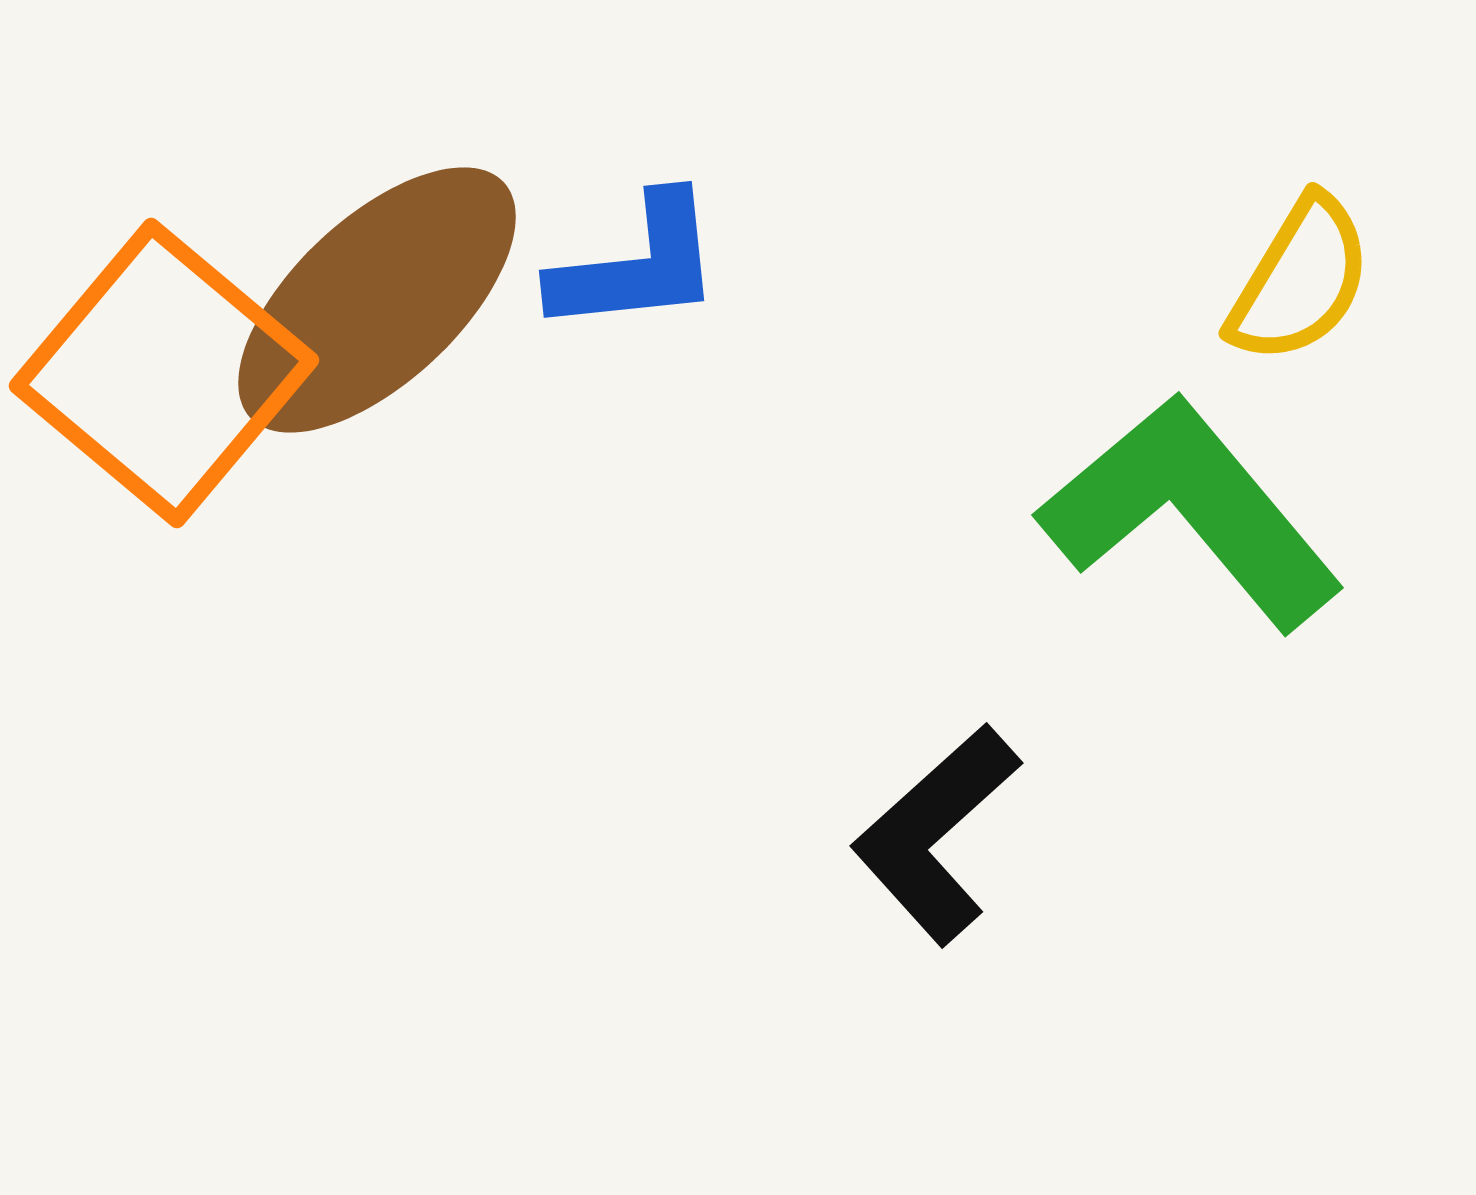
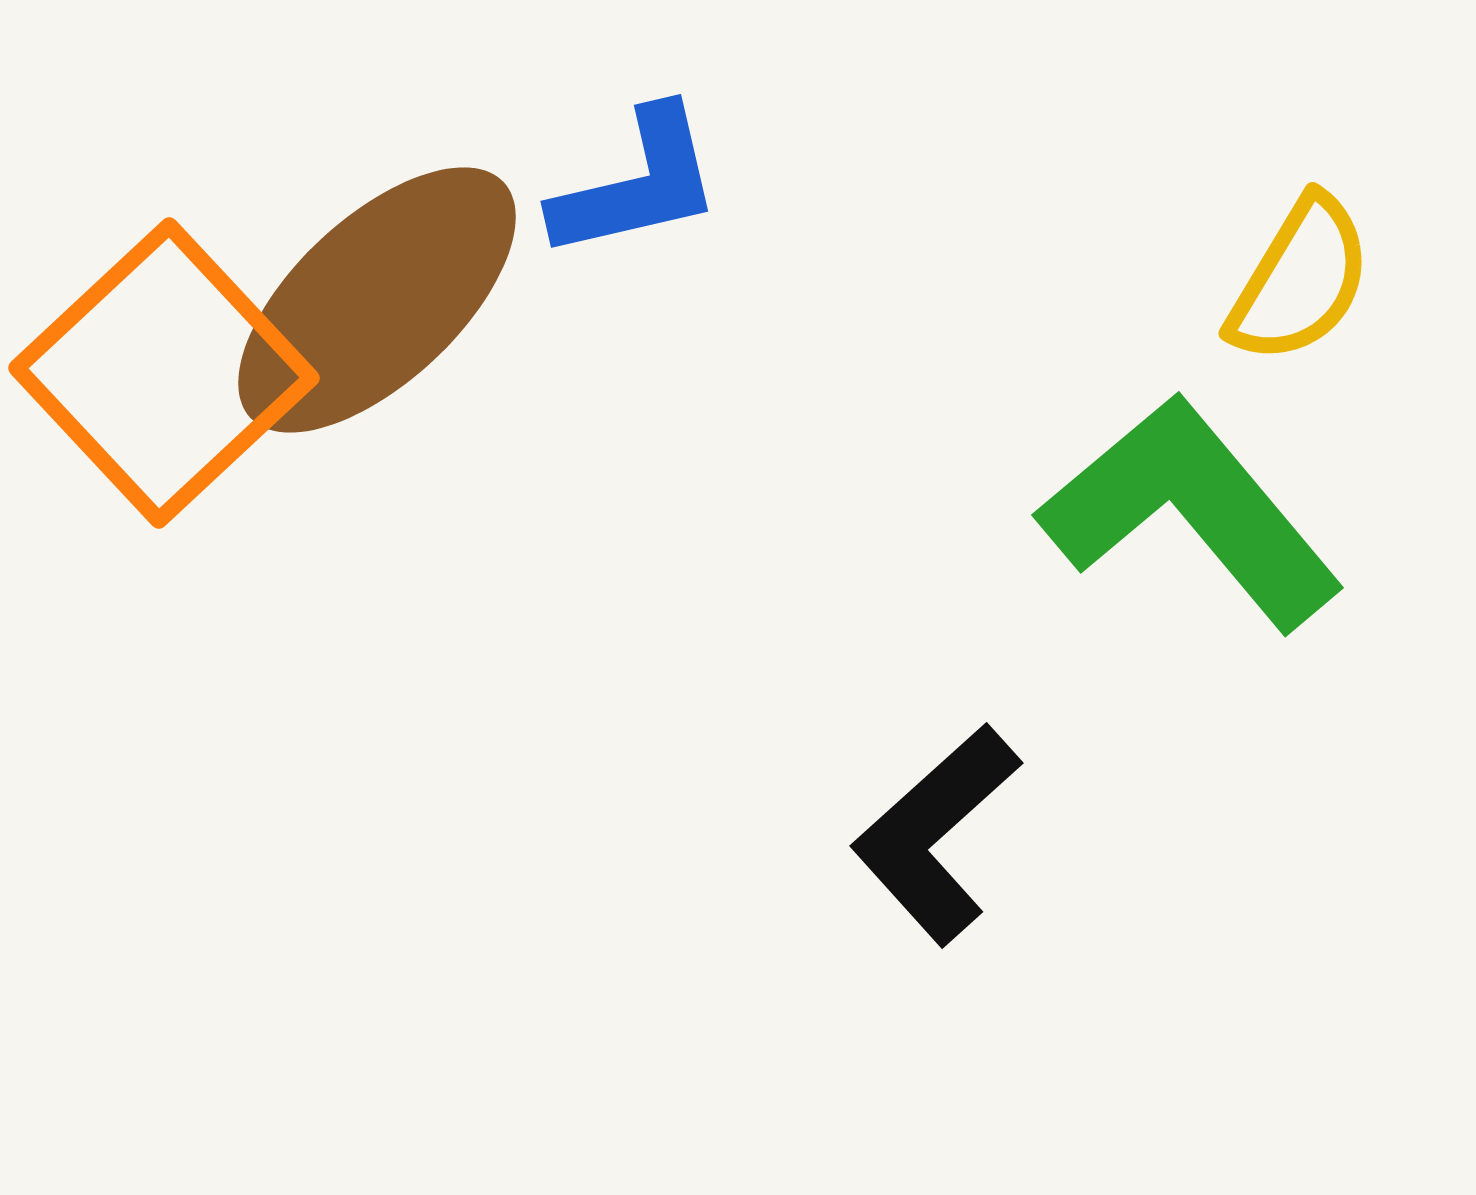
blue L-shape: moved 81 px up; rotated 7 degrees counterclockwise
orange square: rotated 7 degrees clockwise
